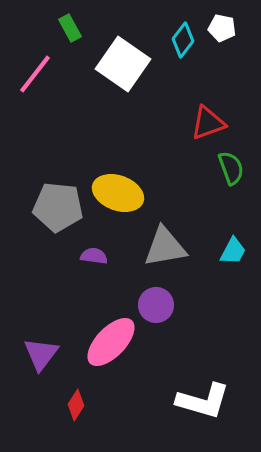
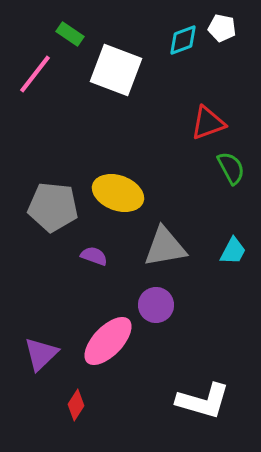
green rectangle: moved 6 px down; rotated 28 degrees counterclockwise
cyan diamond: rotated 32 degrees clockwise
white square: moved 7 px left, 6 px down; rotated 14 degrees counterclockwise
green semicircle: rotated 8 degrees counterclockwise
gray pentagon: moved 5 px left
purple semicircle: rotated 12 degrees clockwise
pink ellipse: moved 3 px left, 1 px up
purple triangle: rotated 9 degrees clockwise
